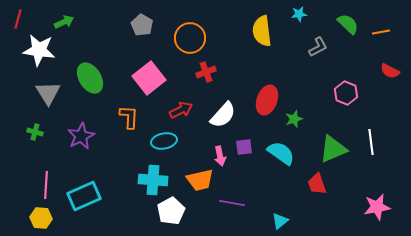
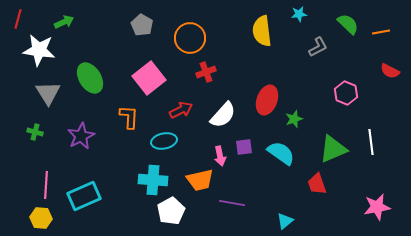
cyan triangle: moved 5 px right
